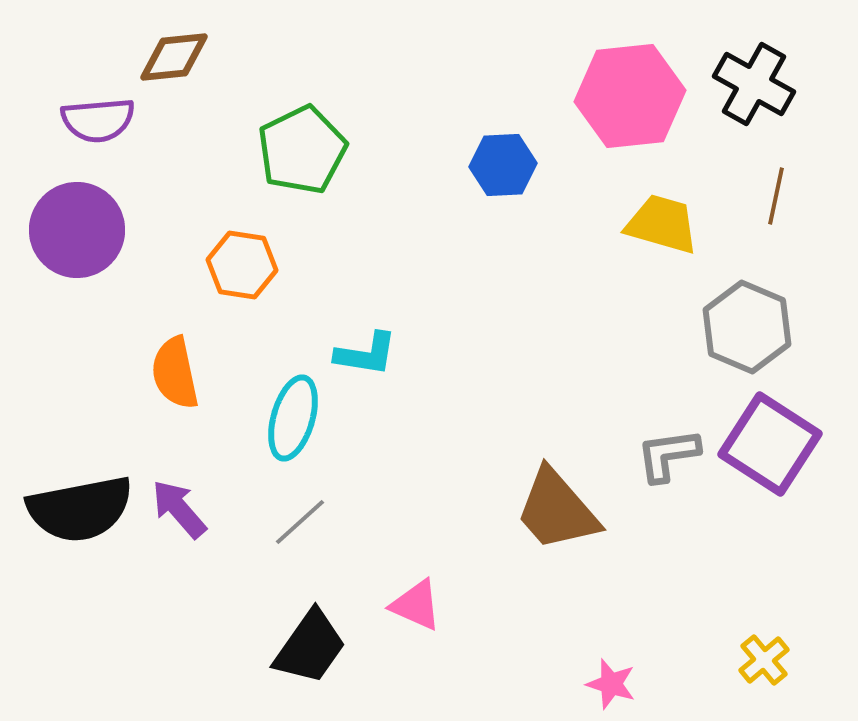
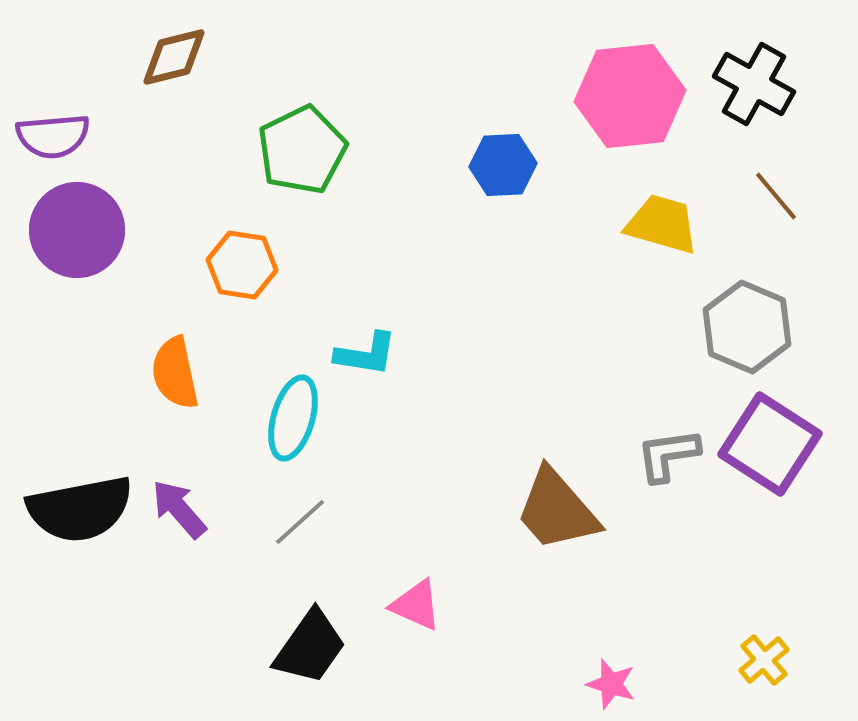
brown diamond: rotated 8 degrees counterclockwise
purple semicircle: moved 45 px left, 16 px down
brown line: rotated 52 degrees counterclockwise
